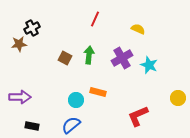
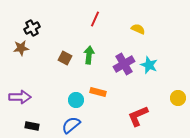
brown star: moved 2 px right, 4 px down
purple cross: moved 2 px right, 6 px down
